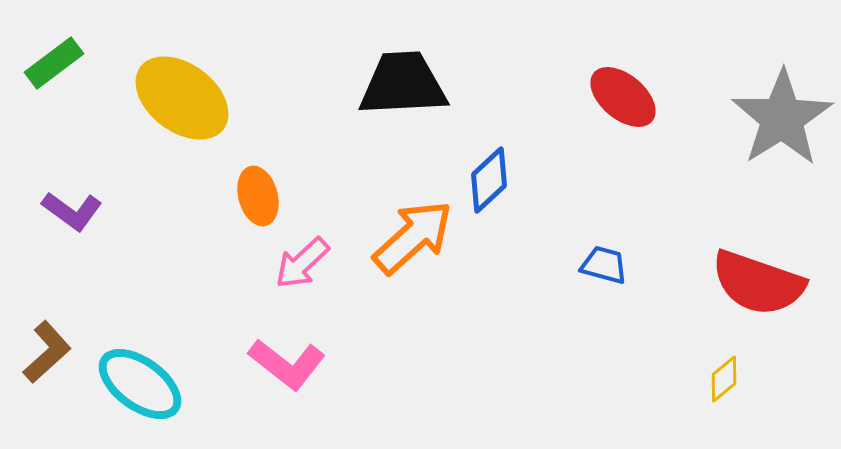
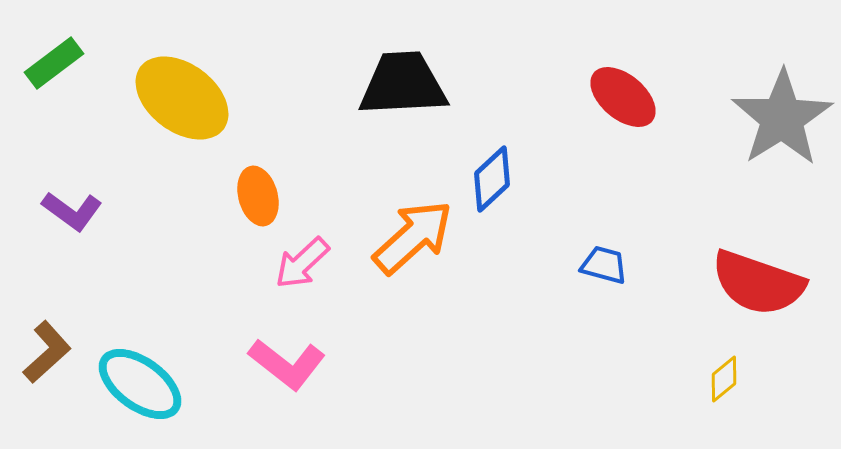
blue diamond: moved 3 px right, 1 px up
